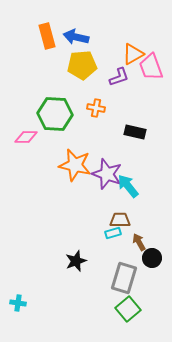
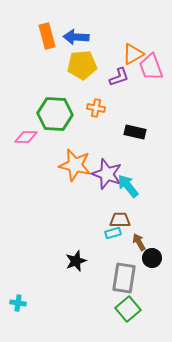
blue arrow: rotated 10 degrees counterclockwise
gray rectangle: rotated 8 degrees counterclockwise
